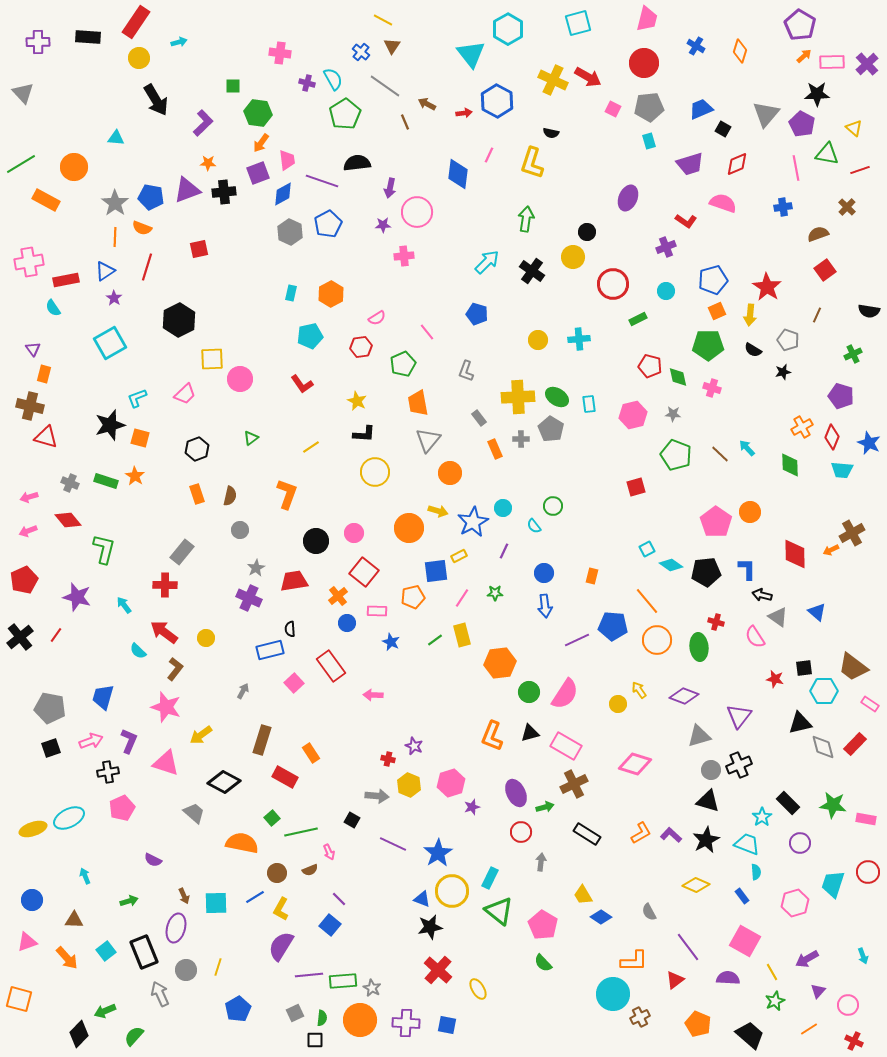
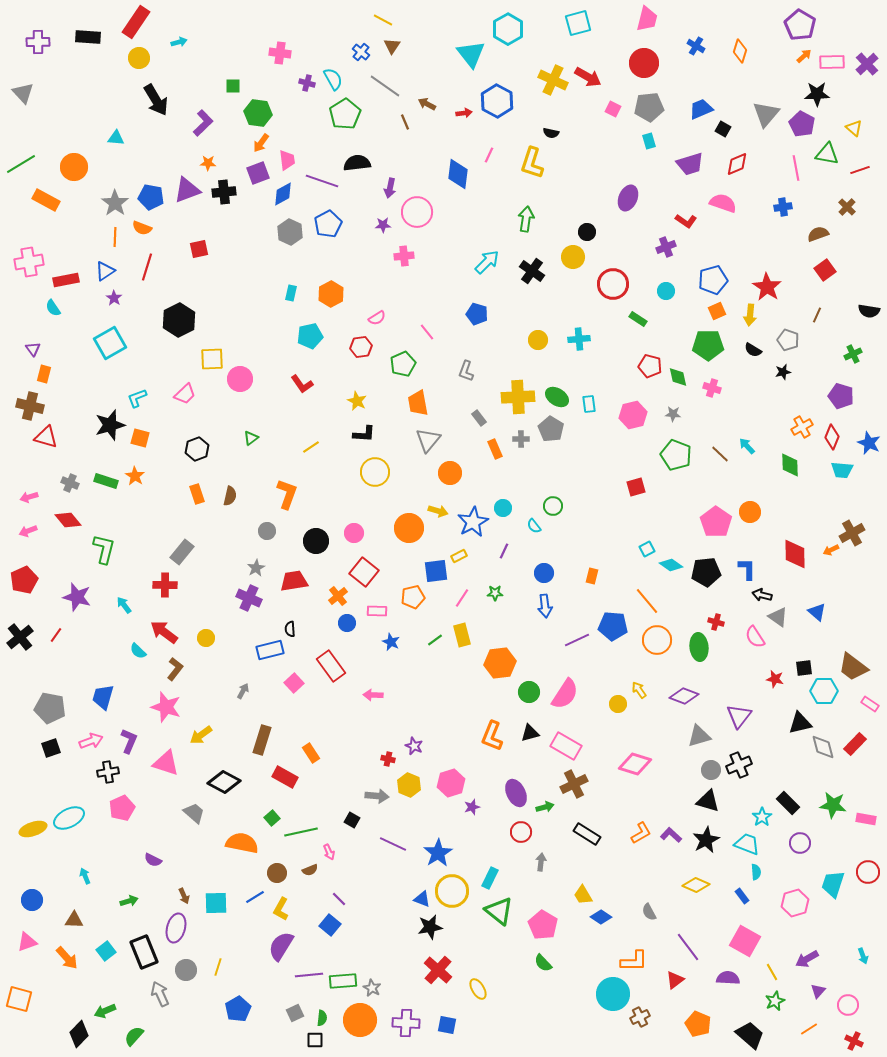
green rectangle at (638, 319): rotated 60 degrees clockwise
cyan arrow at (747, 448): moved 2 px up
gray circle at (240, 530): moved 27 px right, 1 px down
